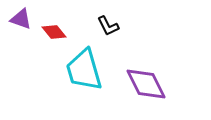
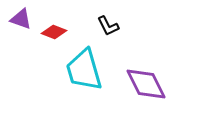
red diamond: rotated 30 degrees counterclockwise
